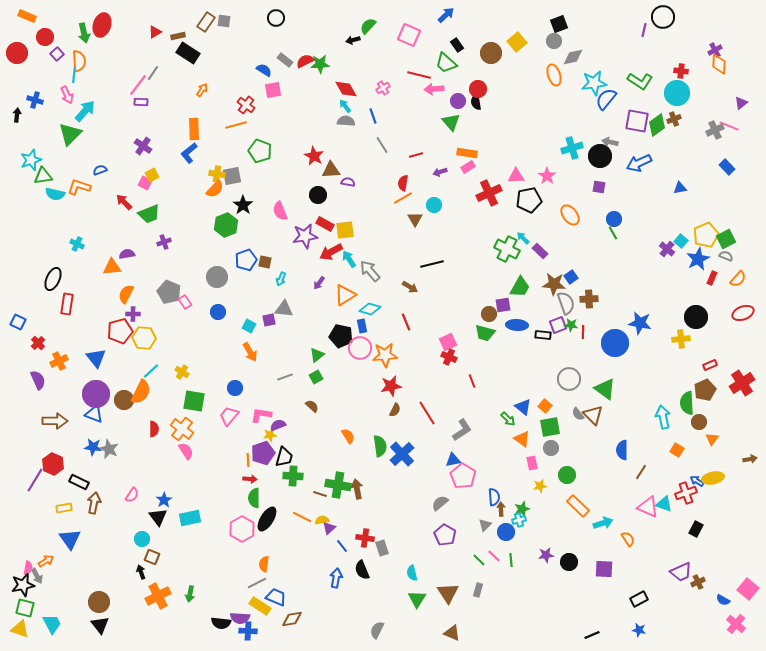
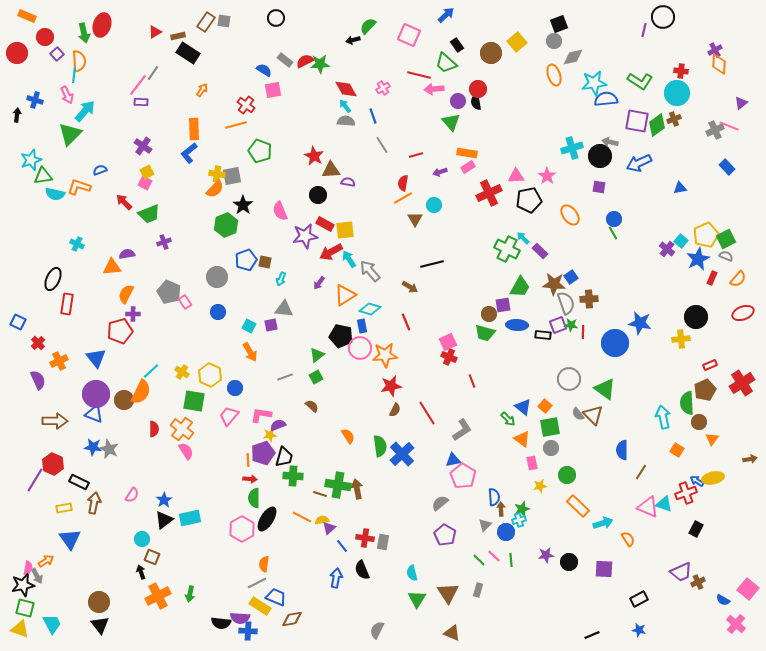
blue semicircle at (606, 99): rotated 45 degrees clockwise
yellow square at (152, 175): moved 5 px left, 3 px up
purple square at (269, 320): moved 2 px right, 5 px down
yellow hexagon at (144, 338): moved 66 px right, 37 px down; rotated 20 degrees clockwise
black triangle at (158, 517): moved 6 px right, 3 px down; rotated 30 degrees clockwise
gray rectangle at (382, 548): moved 1 px right, 6 px up; rotated 28 degrees clockwise
